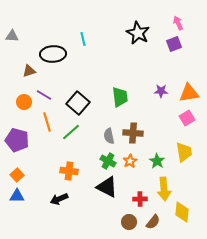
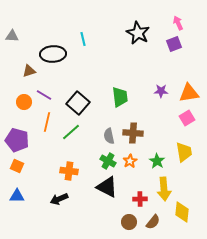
orange line: rotated 30 degrees clockwise
orange square: moved 9 px up; rotated 24 degrees counterclockwise
